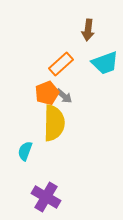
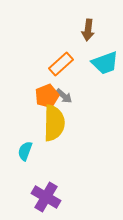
orange pentagon: moved 3 px down
